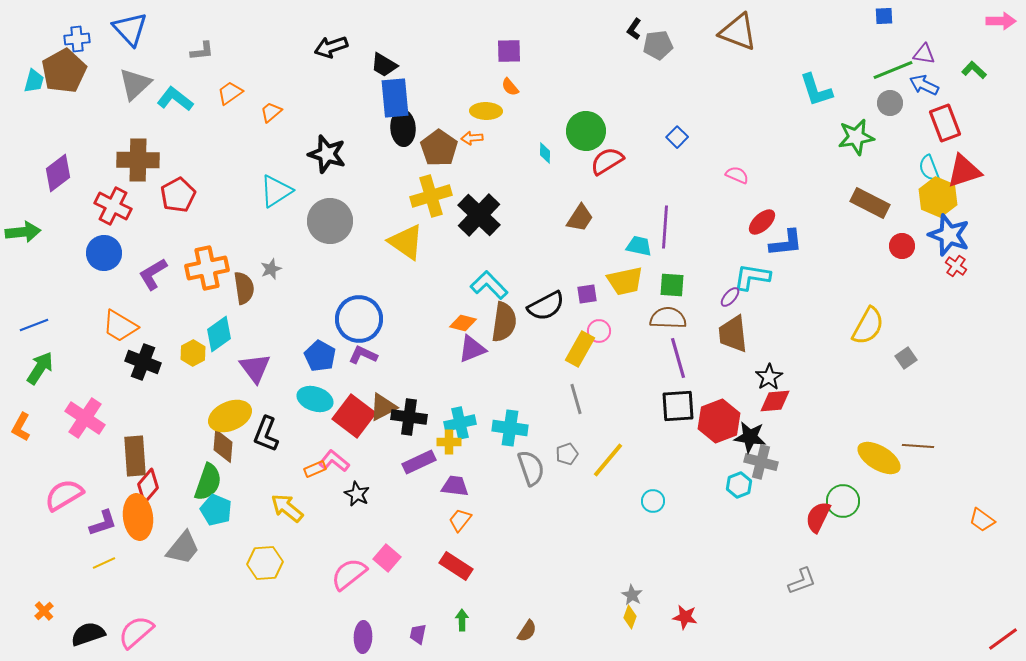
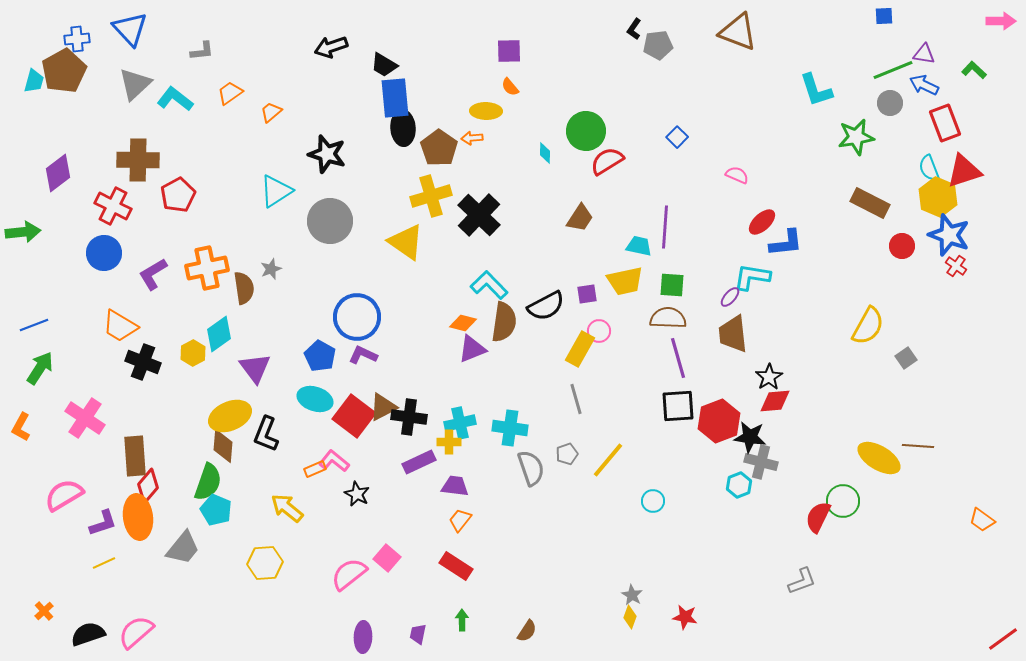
blue circle at (359, 319): moved 2 px left, 2 px up
